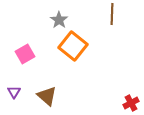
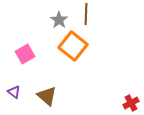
brown line: moved 26 px left
purple triangle: rotated 24 degrees counterclockwise
